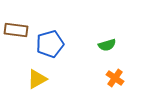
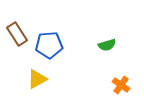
brown rectangle: moved 1 px right, 4 px down; rotated 50 degrees clockwise
blue pentagon: moved 1 px left, 1 px down; rotated 12 degrees clockwise
orange cross: moved 6 px right, 7 px down
